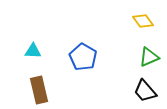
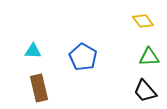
green triangle: rotated 20 degrees clockwise
brown rectangle: moved 2 px up
